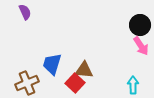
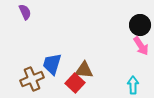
brown cross: moved 5 px right, 4 px up
